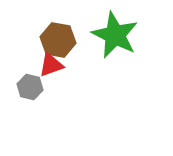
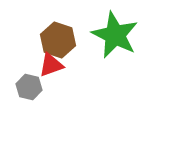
brown hexagon: rotated 8 degrees clockwise
gray hexagon: moved 1 px left
